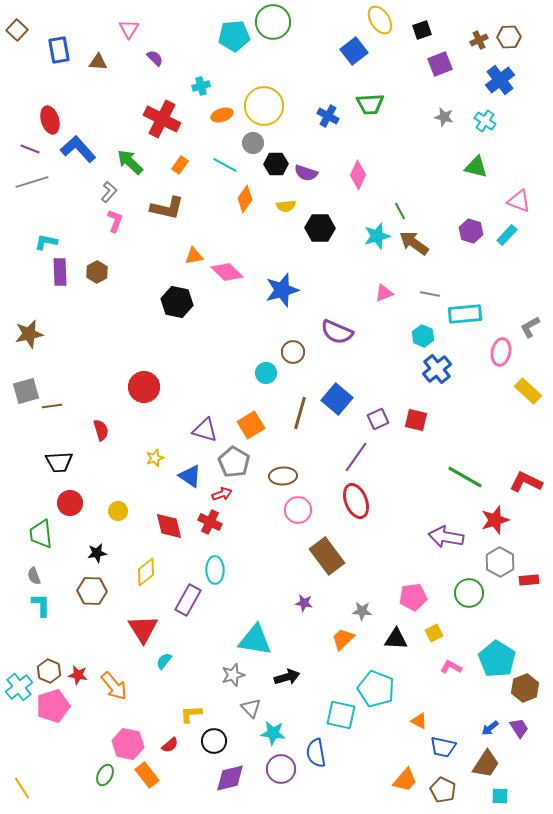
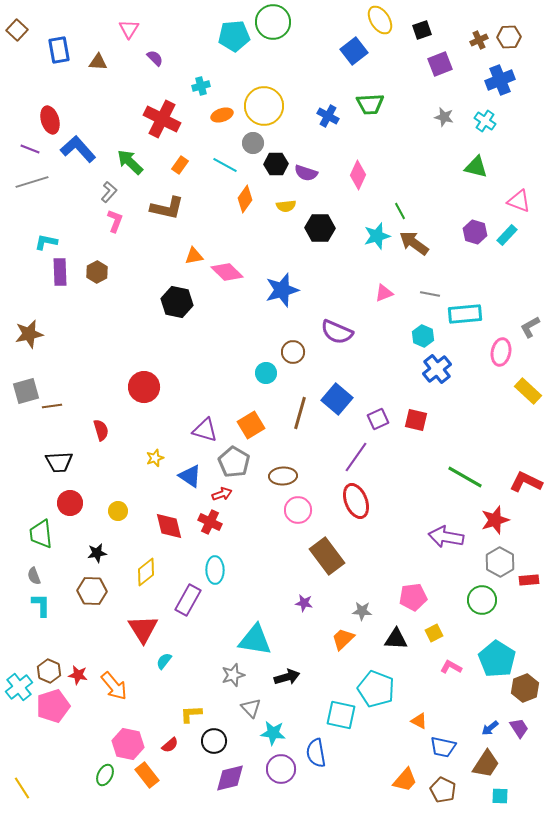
blue cross at (500, 80): rotated 16 degrees clockwise
purple hexagon at (471, 231): moved 4 px right, 1 px down
green circle at (469, 593): moved 13 px right, 7 px down
